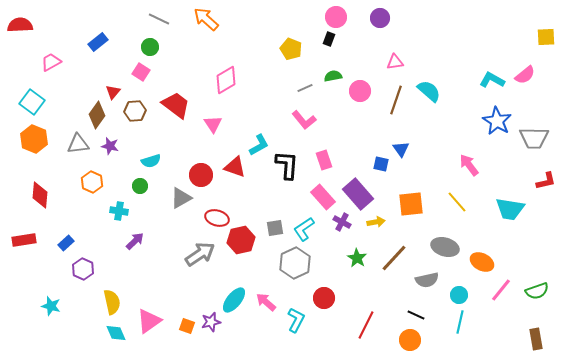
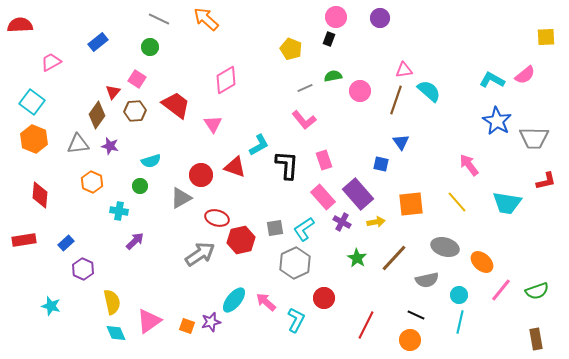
pink triangle at (395, 62): moved 9 px right, 8 px down
pink square at (141, 72): moved 4 px left, 7 px down
blue triangle at (401, 149): moved 7 px up
cyan trapezoid at (510, 209): moved 3 px left, 6 px up
orange ellipse at (482, 262): rotated 15 degrees clockwise
